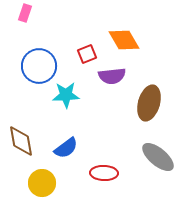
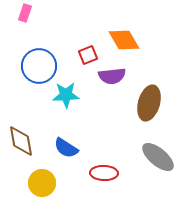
red square: moved 1 px right, 1 px down
blue semicircle: rotated 70 degrees clockwise
